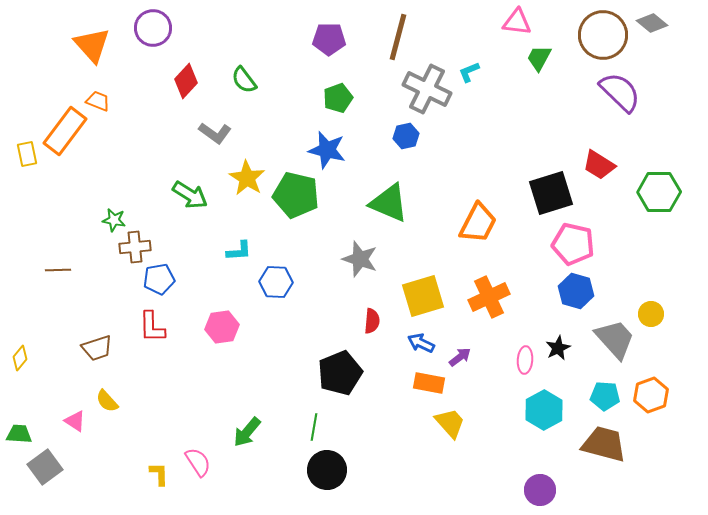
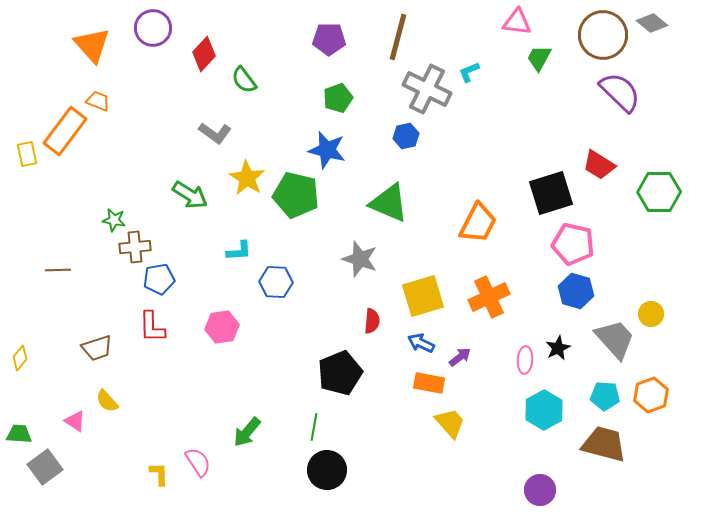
red diamond at (186, 81): moved 18 px right, 27 px up
